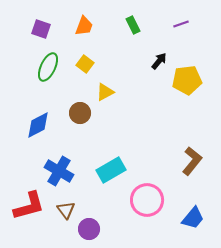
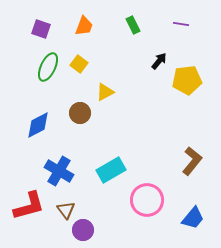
purple line: rotated 28 degrees clockwise
yellow square: moved 6 px left
purple circle: moved 6 px left, 1 px down
